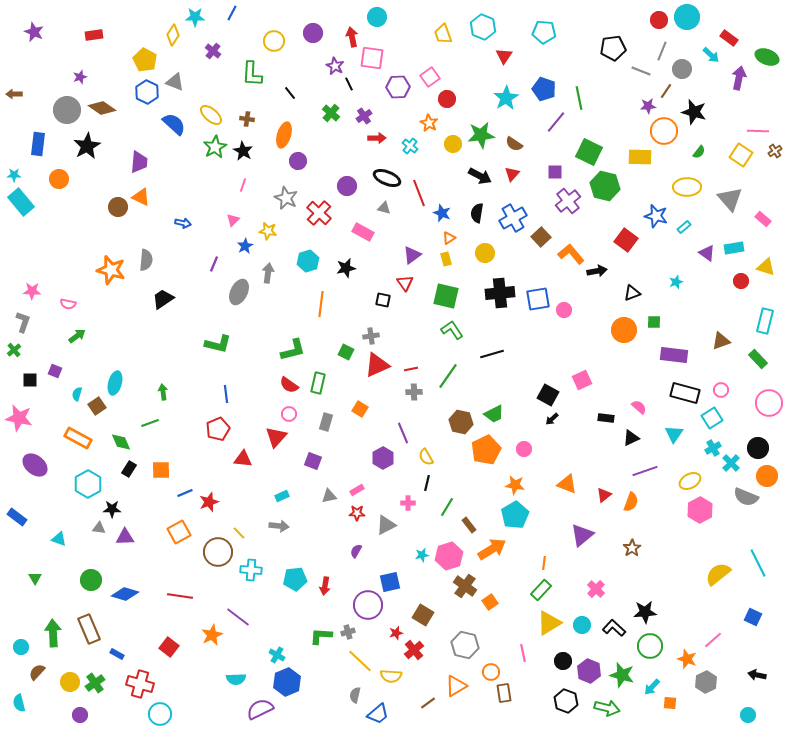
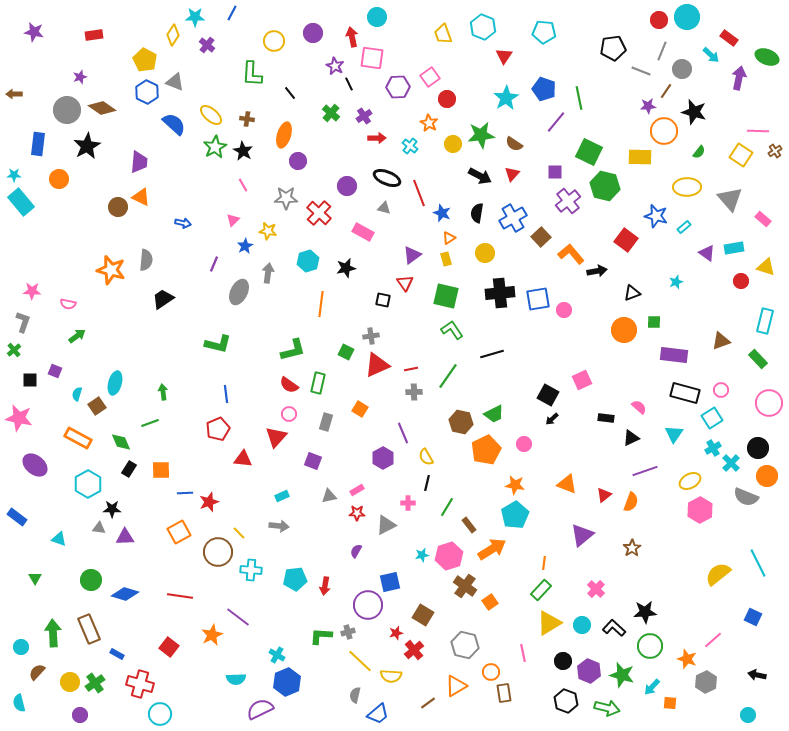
purple star at (34, 32): rotated 12 degrees counterclockwise
purple cross at (213, 51): moved 6 px left, 6 px up
pink line at (243, 185): rotated 48 degrees counterclockwise
gray star at (286, 198): rotated 25 degrees counterclockwise
pink circle at (524, 449): moved 5 px up
blue line at (185, 493): rotated 21 degrees clockwise
